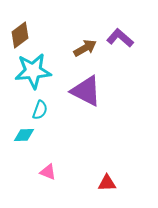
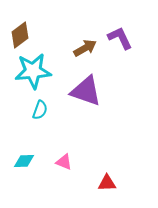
purple L-shape: rotated 24 degrees clockwise
purple triangle: rotated 8 degrees counterclockwise
cyan diamond: moved 26 px down
pink triangle: moved 16 px right, 10 px up
